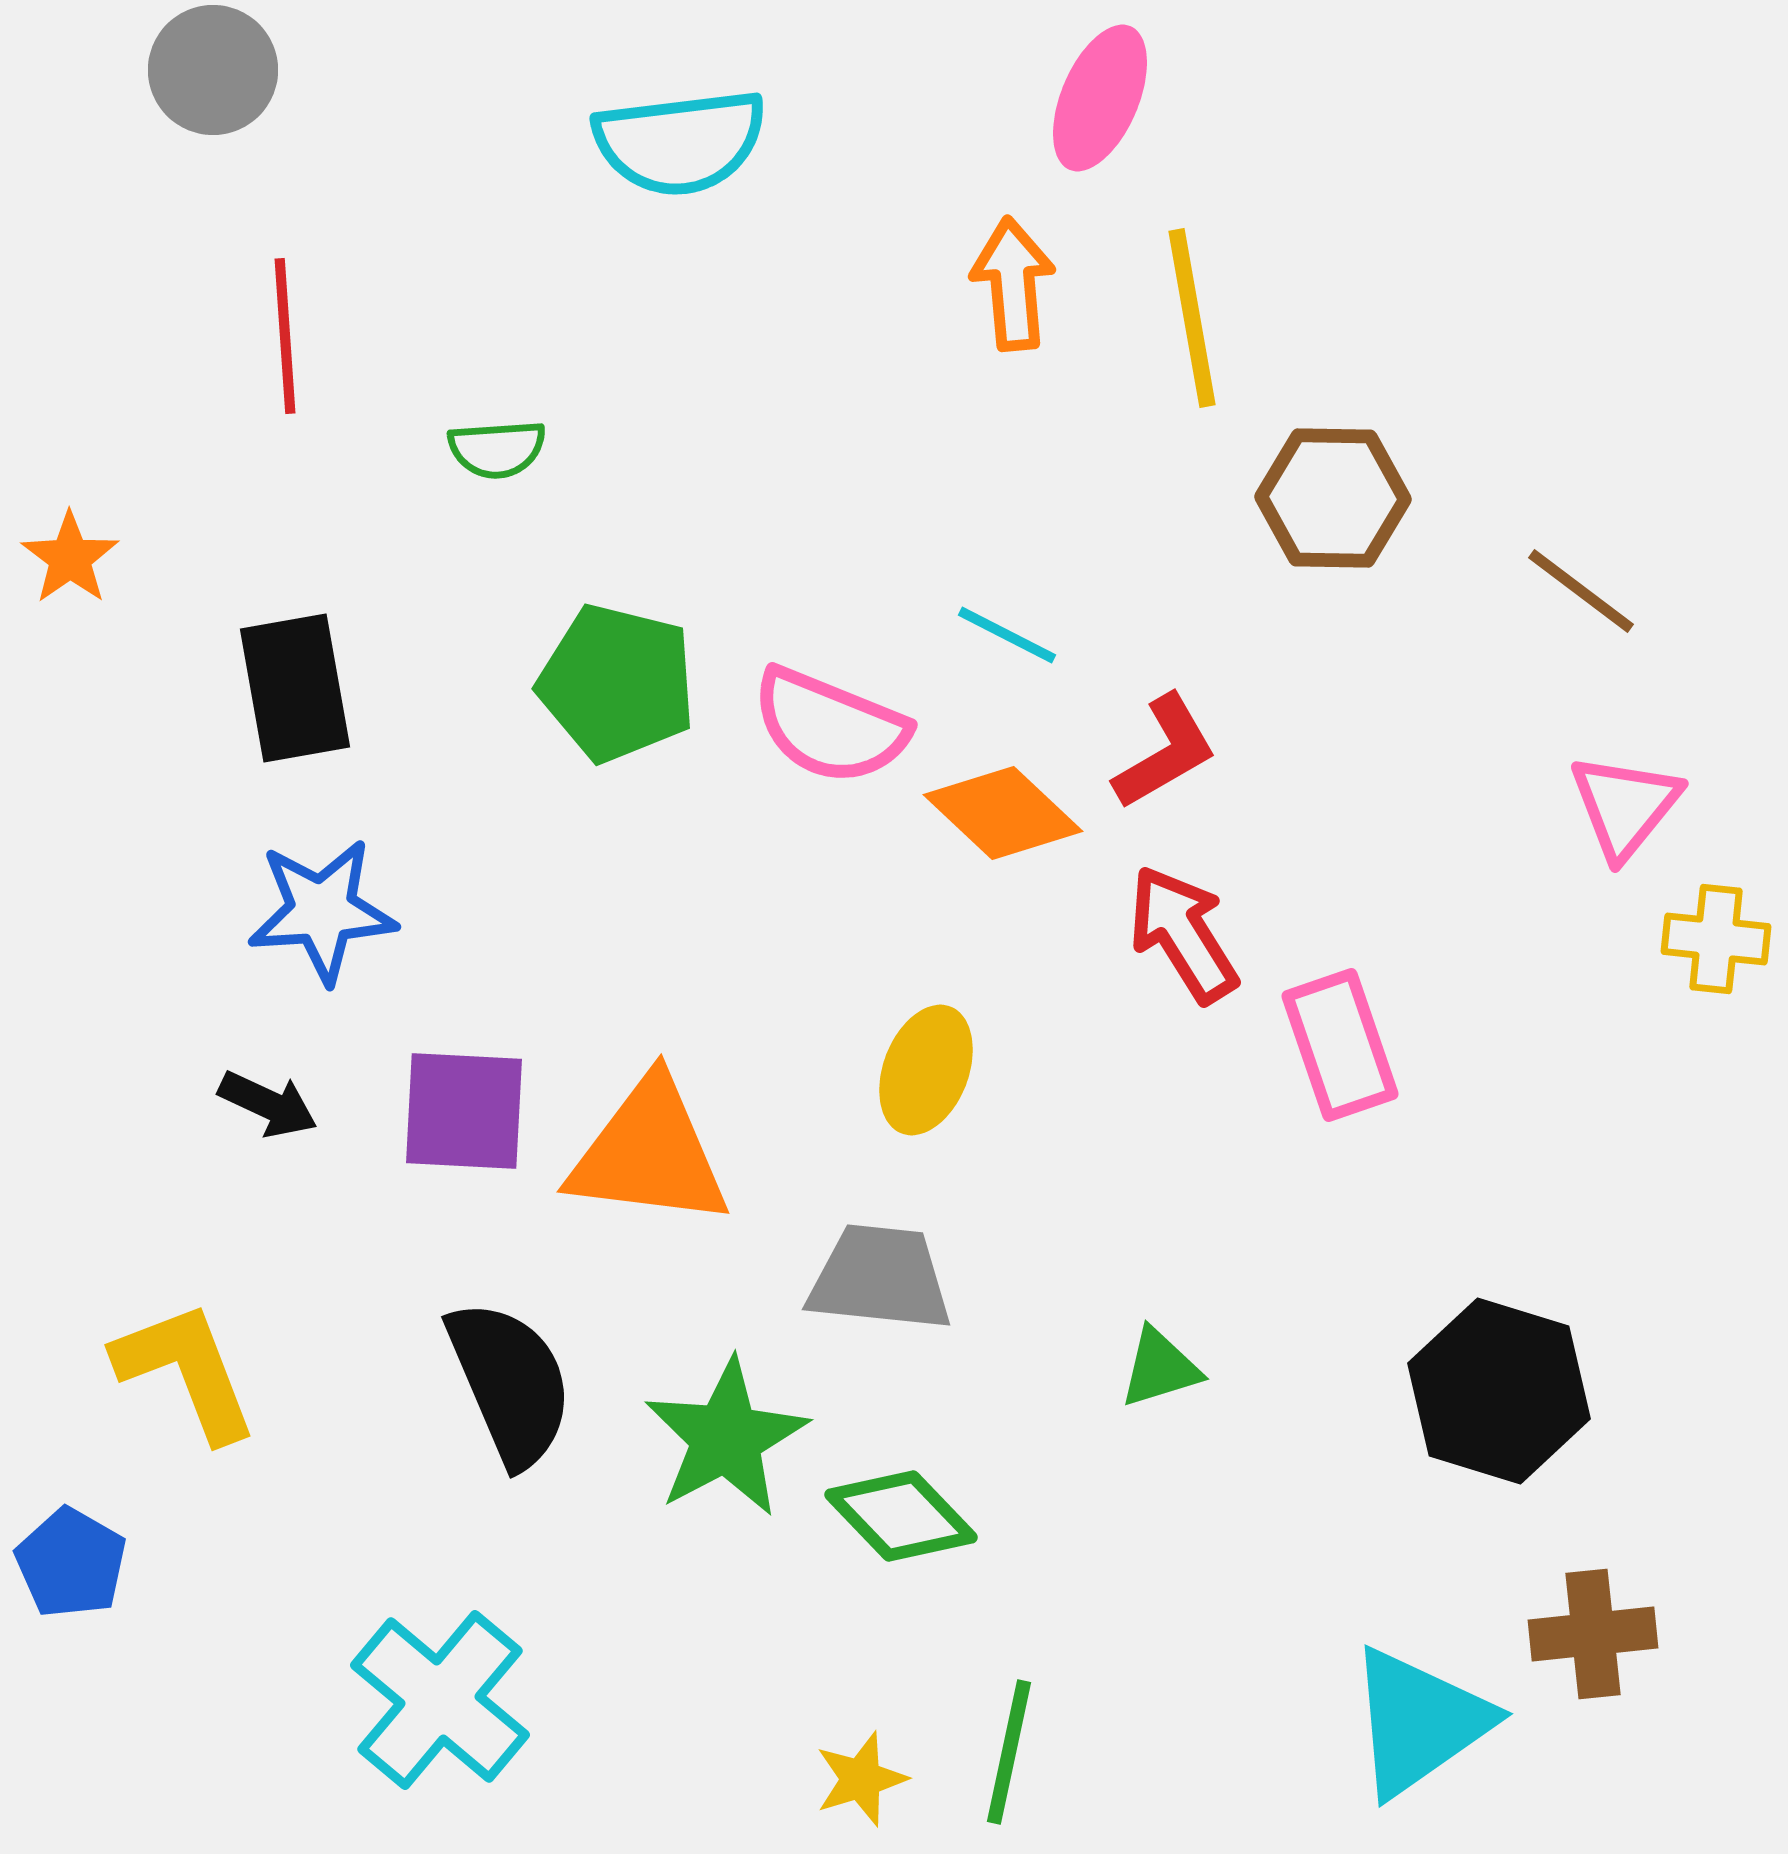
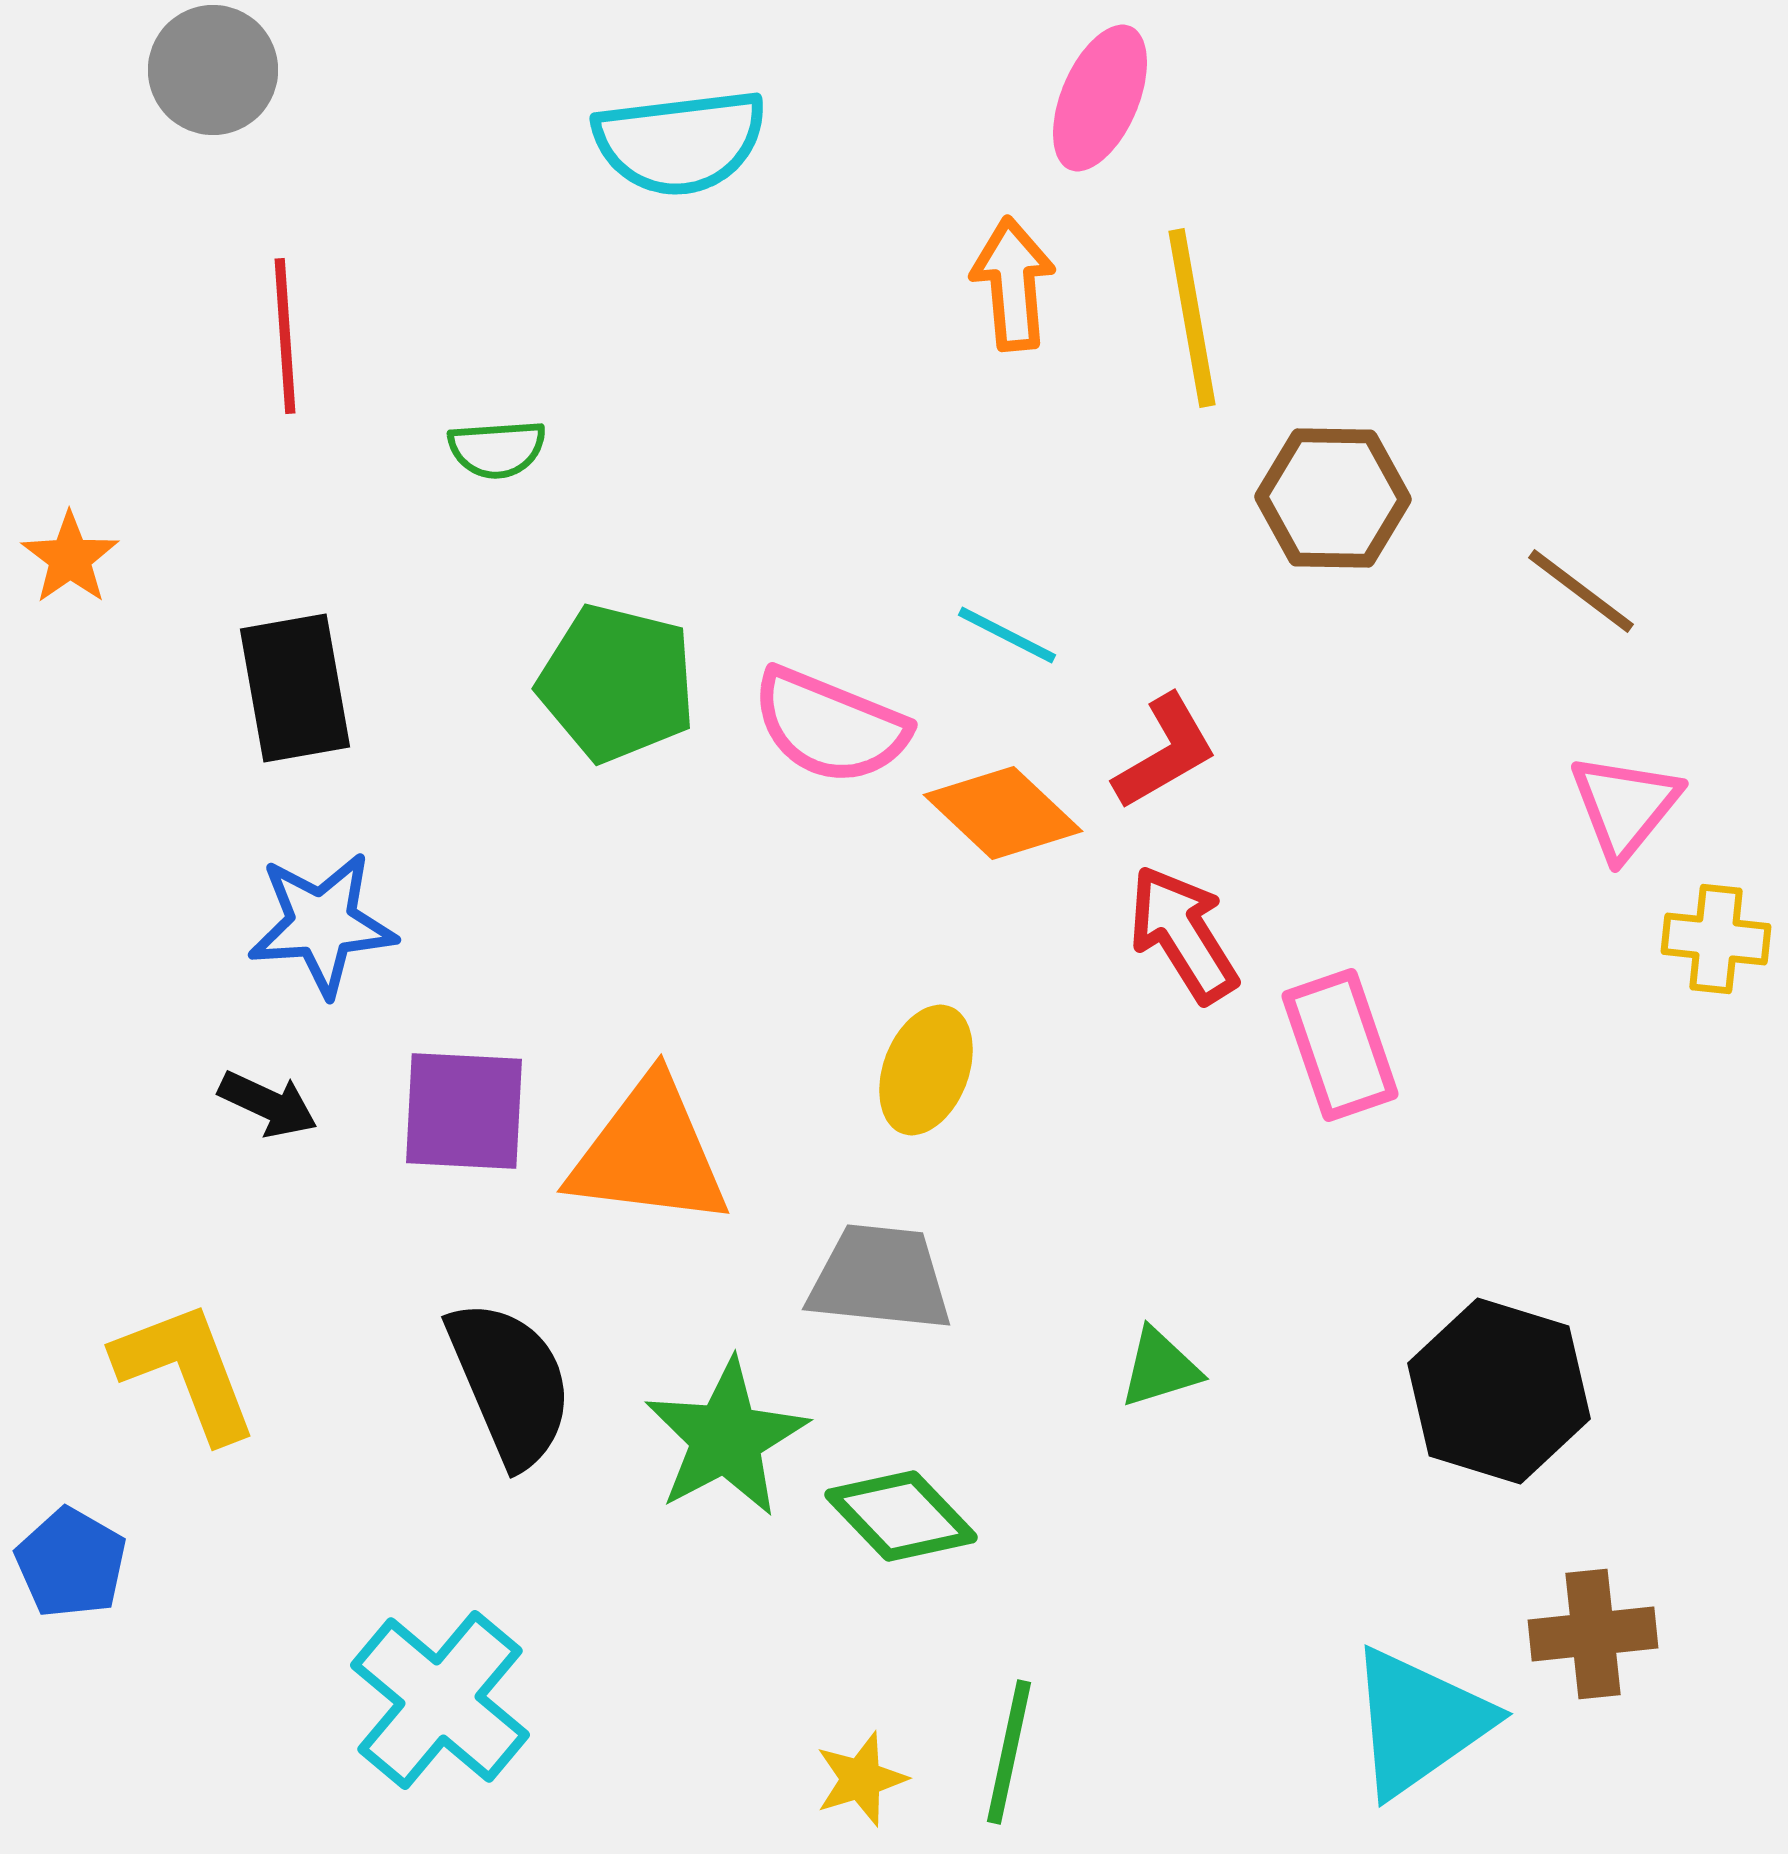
blue star: moved 13 px down
